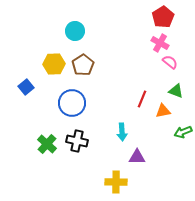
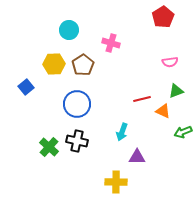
cyan circle: moved 6 px left, 1 px up
pink cross: moved 49 px left; rotated 12 degrees counterclockwise
pink semicircle: rotated 133 degrees clockwise
green triangle: rotated 42 degrees counterclockwise
red line: rotated 54 degrees clockwise
blue circle: moved 5 px right, 1 px down
orange triangle: rotated 35 degrees clockwise
cyan arrow: rotated 24 degrees clockwise
green cross: moved 2 px right, 3 px down
